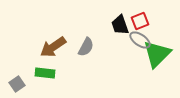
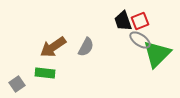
black trapezoid: moved 3 px right, 4 px up
